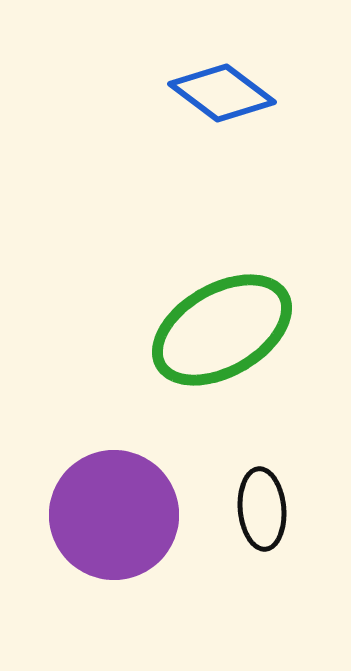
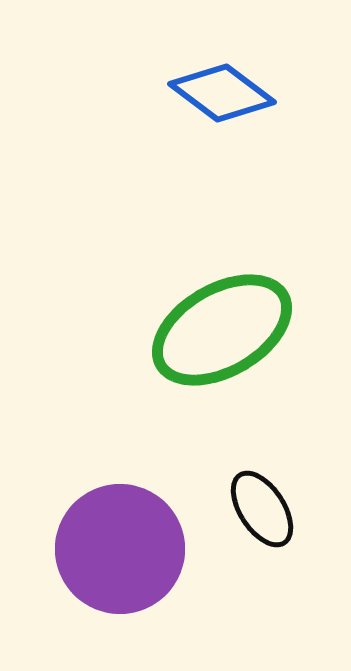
black ellipse: rotated 28 degrees counterclockwise
purple circle: moved 6 px right, 34 px down
